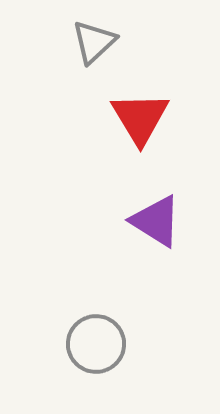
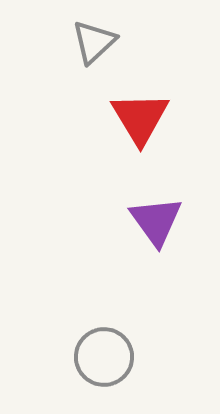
purple triangle: rotated 22 degrees clockwise
gray circle: moved 8 px right, 13 px down
